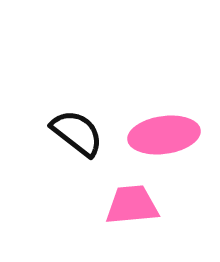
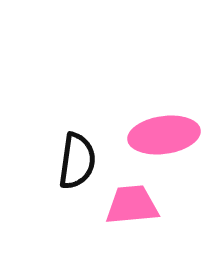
black semicircle: moved 28 px down; rotated 60 degrees clockwise
